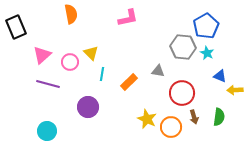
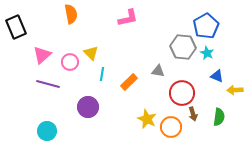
blue triangle: moved 3 px left
brown arrow: moved 1 px left, 3 px up
